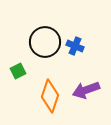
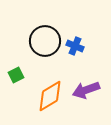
black circle: moved 1 px up
green square: moved 2 px left, 4 px down
orange diamond: rotated 40 degrees clockwise
